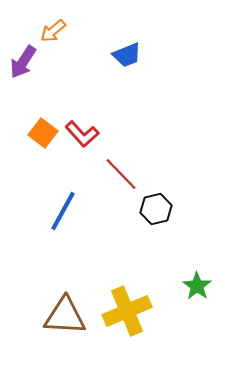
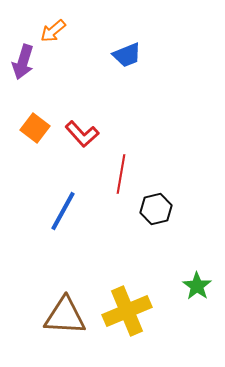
purple arrow: rotated 16 degrees counterclockwise
orange square: moved 8 px left, 5 px up
red line: rotated 54 degrees clockwise
